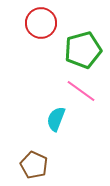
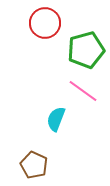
red circle: moved 4 px right
green pentagon: moved 3 px right
pink line: moved 2 px right
